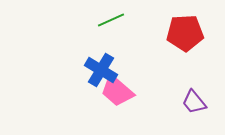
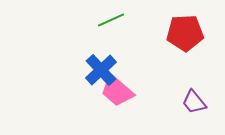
blue cross: rotated 16 degrees clockwise
